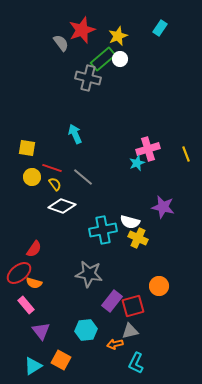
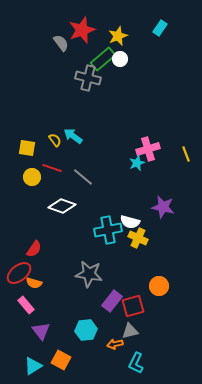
cyan arrow: moved 2 px left, 2 px down; rotated 30 degrees counterclockwise
yellow semicircle: moved 44 px up
cyan cross: moved 5 px right
